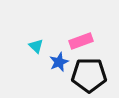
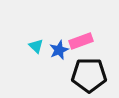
blue star: moved 12 px up
